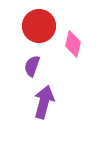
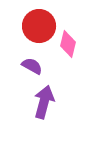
pink diamond: moved 5 px left
purple semicircle: rotated 100 degrees clockwise
